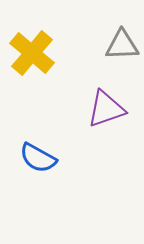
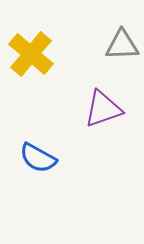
yellow cross: moved 1 px left, 1 px down
purple triangle: moved 3 px left
